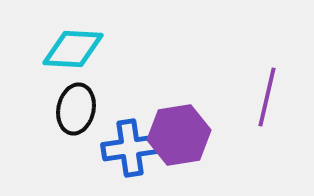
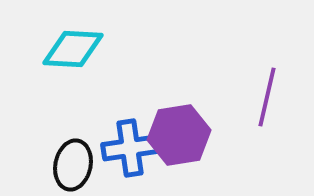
black ellipse: moved 3 px left, 56 px down
